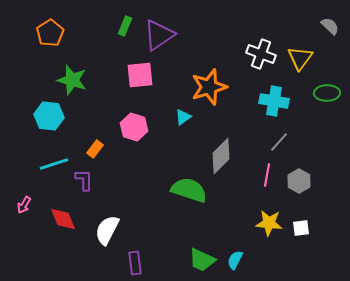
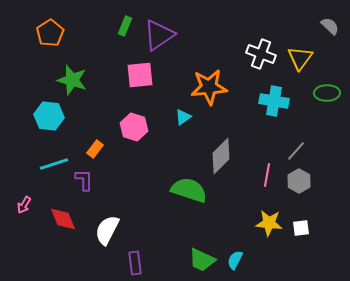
orange star: rotated 12 degrees clockwise
gray line: moved 17 px right, 9 px down
